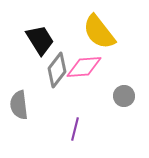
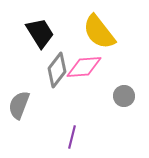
black trapezoid: moved 7 px up
gray semicircle: rotated 28 degrees clockwise
purple line: moved 3 px left, 8 px down
